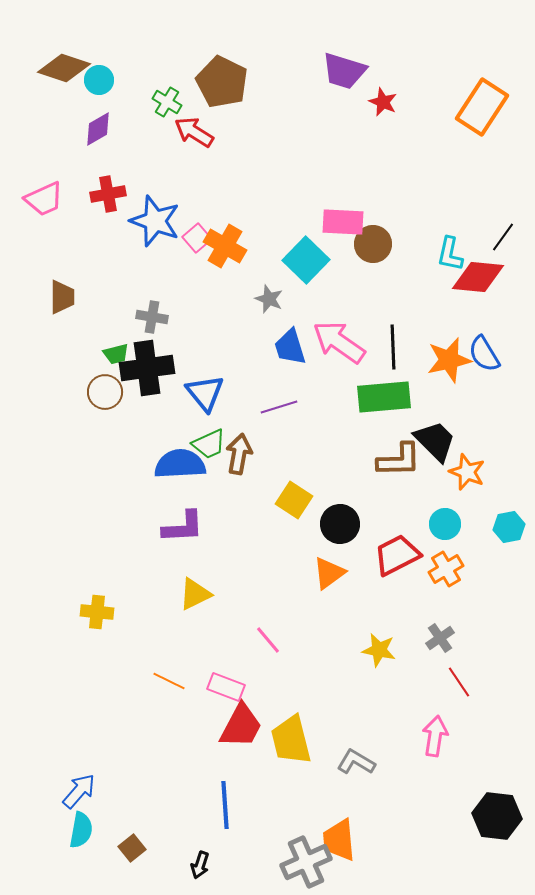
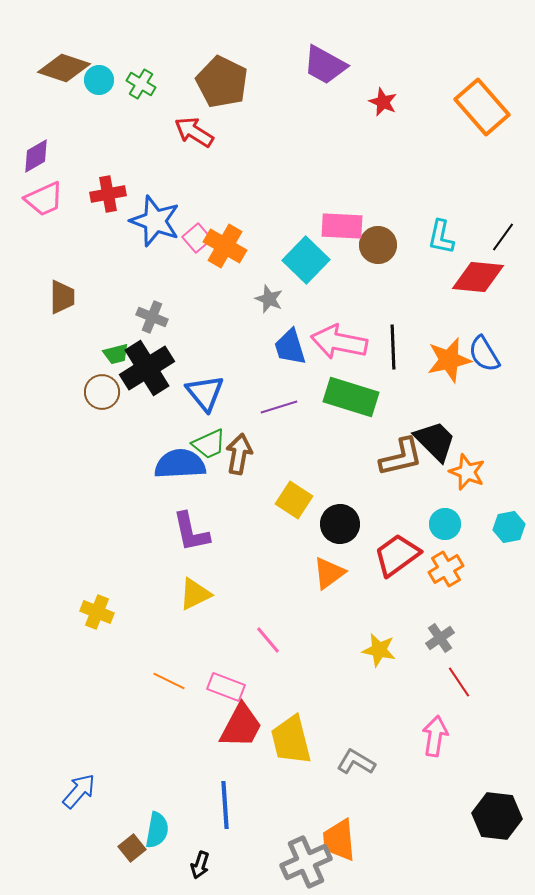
purple trapezoid at (344, 71): moved 19 px left, 6 px up; rotated 12 degrees clockwise
green cross at (167, 102): moved 26 px left, 18 px up
orange rectangle at (482, 107): rotated 74 degrees counterclockwise
purple diamond at (98, 129): moved 62 px left, 27 px down
pink rectangle at (343, 222): moved 1 px left, 4 px down
brown circle at (373, 244): moved 5 px right, 1 px down
cyan L-shape at (450, 254): moved 9 px left, 17 px up
gray cross at (152, 317): rotated 12 degrees clockwise
pink arrow at (339, 342): rotated 24 degrees counterclockwise
black cross at (147, 368): rotated 24 degrees counterclockwise
brown circle at (105, 392): moved 3 px left
green rectangle at (384, 397): moved 33 px left; rotated 22 degrees clockwise
brown L-shape at (399, 460): moved 2 px right, 3 px up; rotated 12 degrees counterclockwise
purple L-shape at (183, 527): moved 8 px right, 5 px down; rotated 81 degrees clockwise
red trapezoid at (397, 555): rotated 9 degrees counterclockwise
yellow cross at (97, 612): rotated 16 degrees clockwise
cyan semicircle at (81, 830): moved 76 px right
